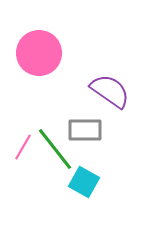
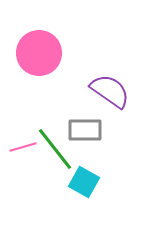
pink line: rotated 44 degrees clockwise
